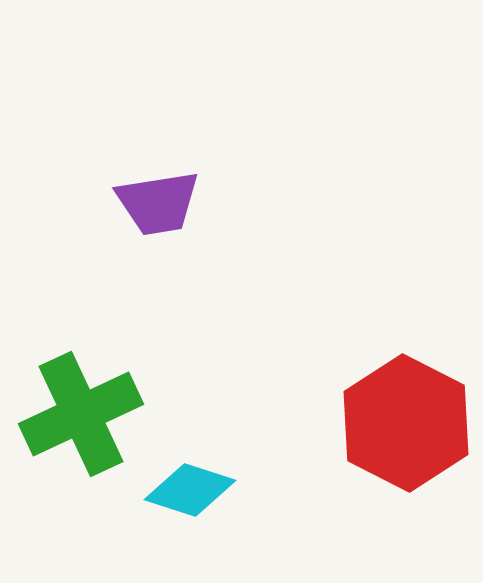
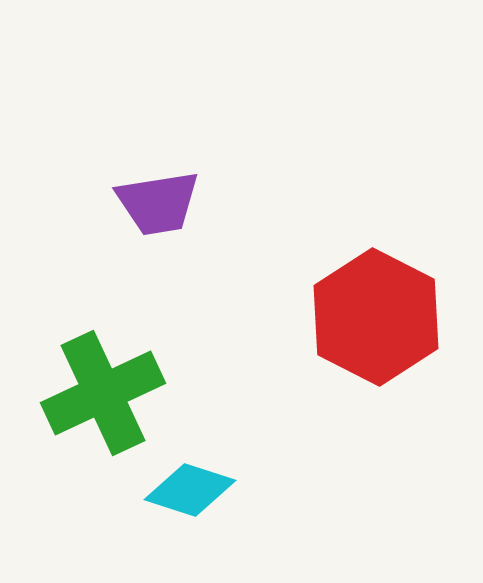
green cross: moved 22 px right, 21 px up
red hexagon: moved 30 px left, 106 px up
